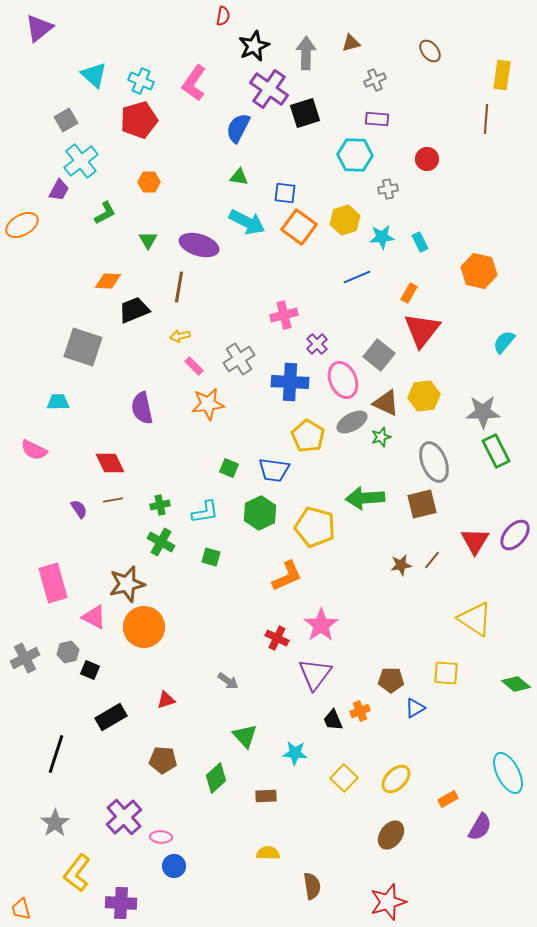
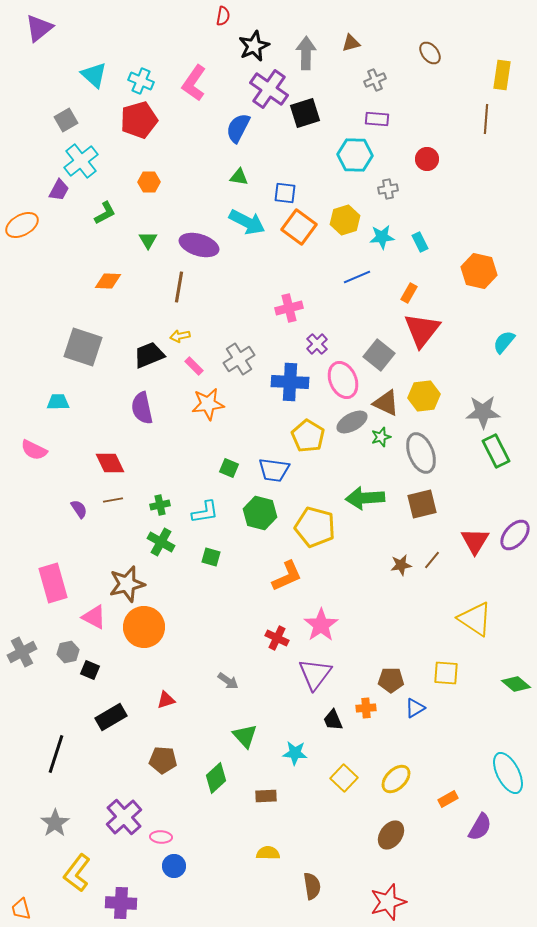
brown ellipse at (430, 51): moved 2 px down
black trapezoid at (134, 310): moved 15 px right, 45 px down
pink cross at (284, 315): moved 5 px right, 7 px up
gray ellipse at (434, 462): moved 13 px left, 9 px up
green hexagon at (260, 513): rotated 20 degrees counterclockwise
gray cross at (25, 658): moved 3 px left, 6 px up
orange cross at (360, 711): moved 6 px right, 3 px up; rotated 18 degrees clockwise
